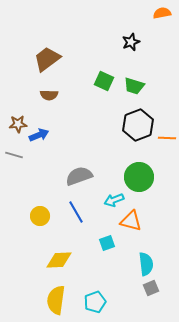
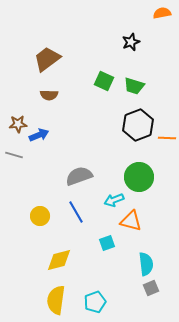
yellow diamond: rotated 12 degrees counterclockwise
